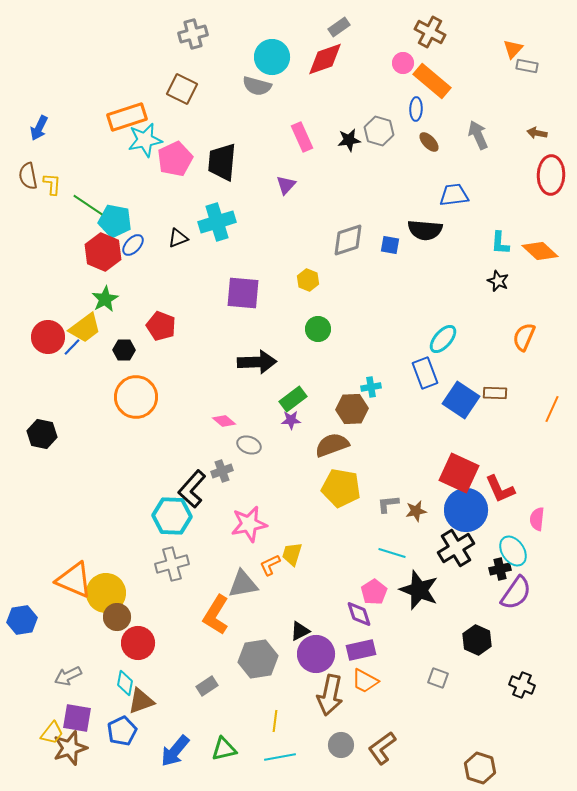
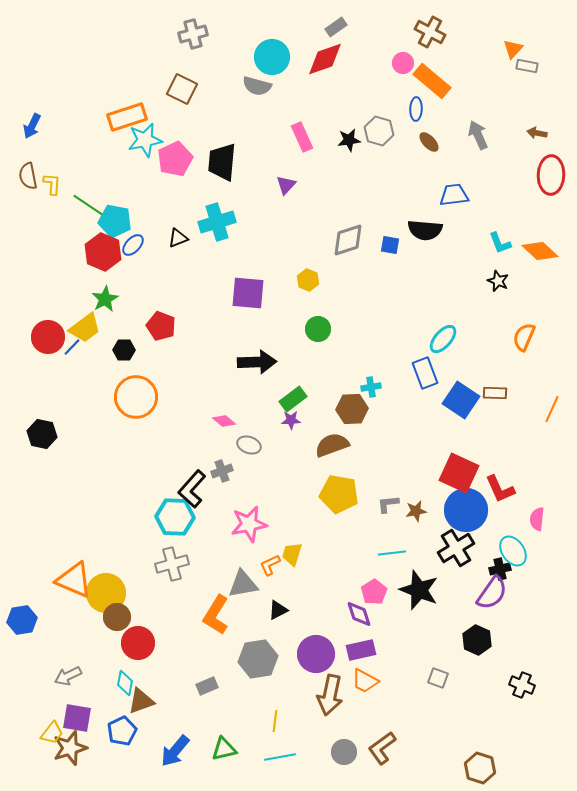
gray rectangle at (339, 27): moved 3 px left
blue arrow at (39, 128): moved 7 px left, 2 px up
cyan L-shape at (500, 243): rotated 25 degrees counterclockwise
purple square at (243, 293): moved 5 px right
yellow pentagon at (341, 488): moved 2 px left, 6 px down
cyan hexagon at (172, 516): moved 3 px right, 1 px down
cyan line at (392, 553): rotated 24 degrees counterclockwise
purple semicircle at (516, 593): moved 24 px left
black triangle at (300, 631): moved 22 px left, 21 px up
gray rectangle at (207, 686): rotated 10 degrees clockwise
gray circle at (341, 745): moved 3 px right, 7 px down
